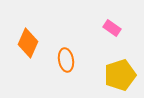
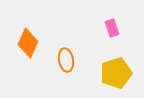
pink rectangle: rotated 36 degrees clockwise
yellow pentagon: moved 4 px left, 2 px up
